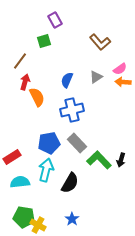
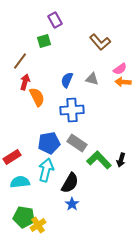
gray triangle: moved 4 px left, 2 px down; rotated 48 degrees clockwise
blue cross: rotated 10 degrees clockwise
gray rectangle: rotated 12 degrees counterclockwise
blue star: moved 15 px up
yellow cross: rotated 28 degrees clockwise
